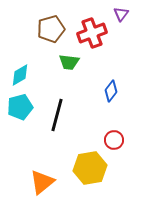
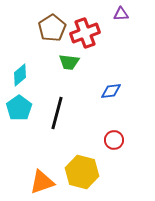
purple triangle: rotated 49 degrees clockwise
brown pentagon: moved 1 px right, 1 px up; rotated 16 degrees counterclockwise
red cross: moved 7 px left
cyan diamond: rotated 10 degrees counterclockwise
blue diamond: rotated 45 degrees clockwise
cyan pentagon: moved 1 px left, 1 px down; rotated 20 degrees counterclockwise
black line: moved 2 px up
yellow hexagon: moved 8 px left, 4 px down; rotated 24 degrees clockwise
orange triangle: rotated 20 degrees clockwise
